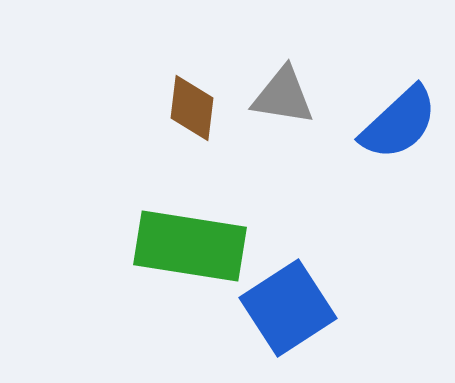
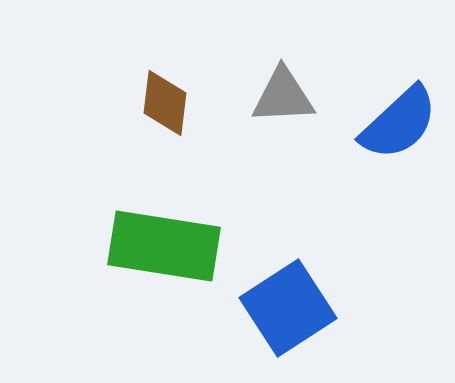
gray triangle: rotated 12 degrees counterclockwise
brown diamond: moved 27 px left, 5 px up
green rectangle: moved 26 px left
